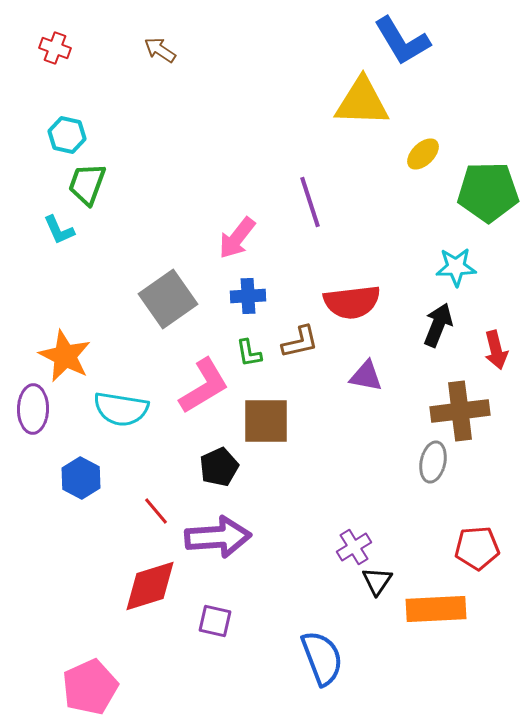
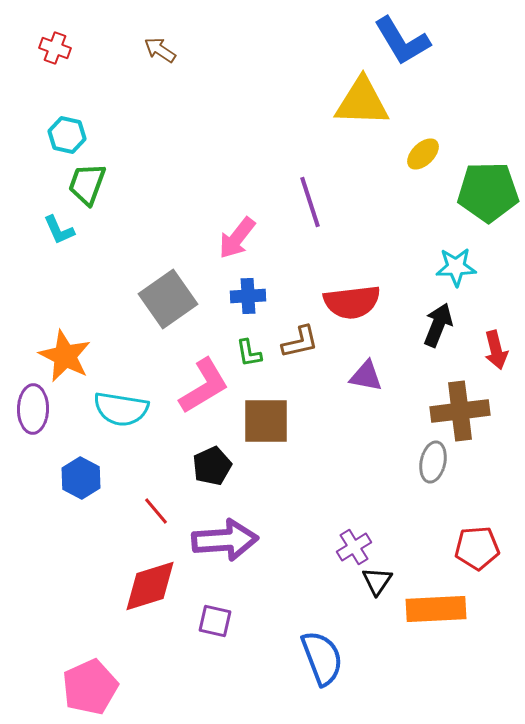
black pentagon: moved 7 px left, 1 px up
purple arrow: moved 7 px right, 3 px down
